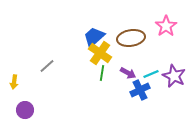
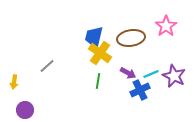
blue trapezoid: rotated 35 degrees counterclockwise
green line: moved 4 px left, 8 px down
